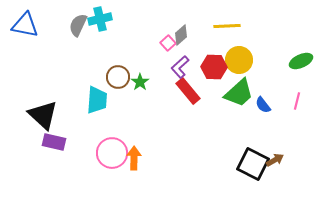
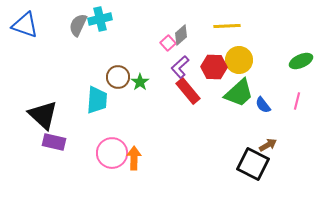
blue triangle: rotated 8 degrees clockwise
brown arrow: moved 7 px left, 15 px up
